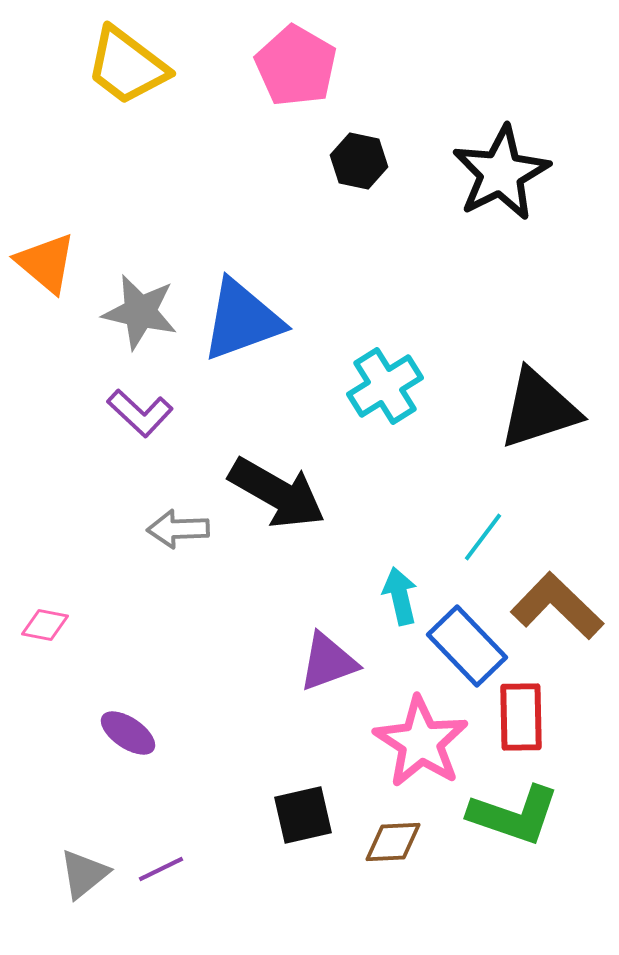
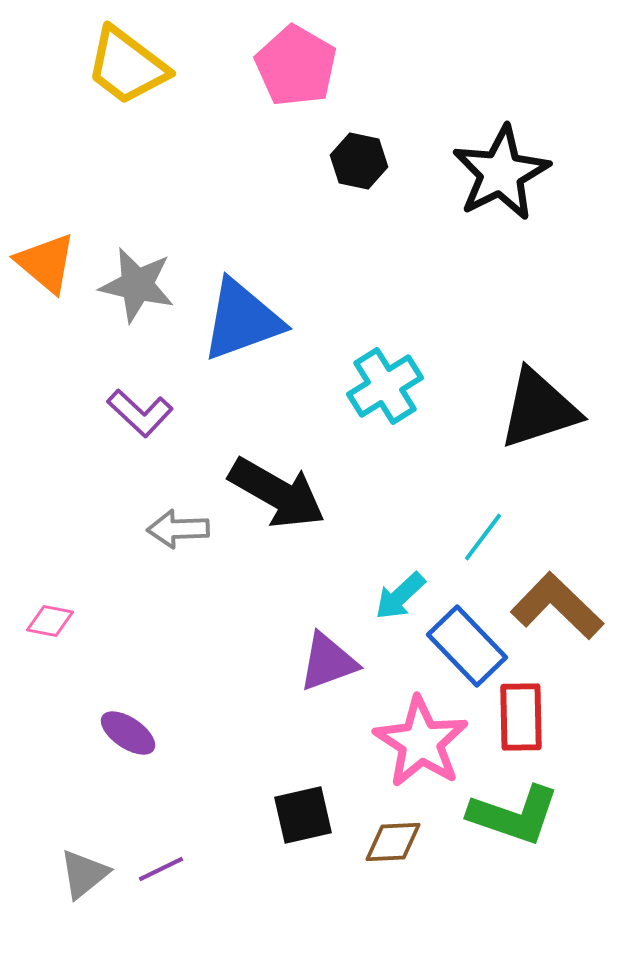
gray star: moved 3 px left, 27 px up
cyan arrow: rotated 120 degrees counterclockwise
pink diamond: moved 5 px right, 4 px up
